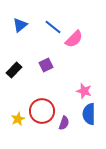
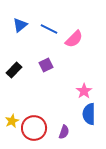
blue line: moved 4 px left, 2 px down; rotated 12 degrees counterclockwise
pink star: rotated 21 degrees clockwise
red circle: moved 8 px left, 17 px down
yellow star: moved 6 px left, 2 px down
purple semicircle: moved 9 px down
